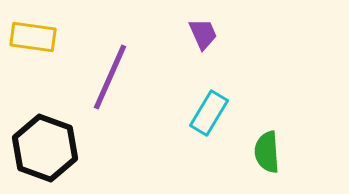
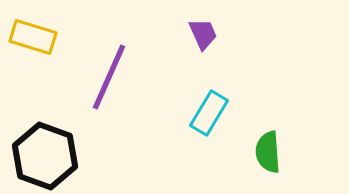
yellow rectangle: rotated 9 degrees clockwise
purple line: moved 1 px left
black hexagon: moved 8 px down
green semicircle: moved 1 px right
